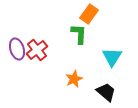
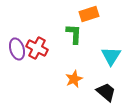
orange rectangle: rotated 36 degrees clockwise
green L-shape: moved 5 px left
red cross: moved 2 px up; rotated 25 degrees counterclockwise
cyan triangle: moved 1 px left, 1 px up
